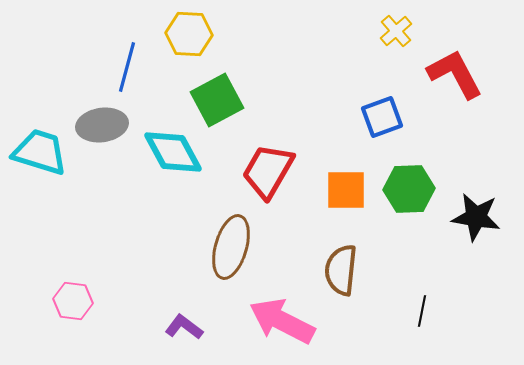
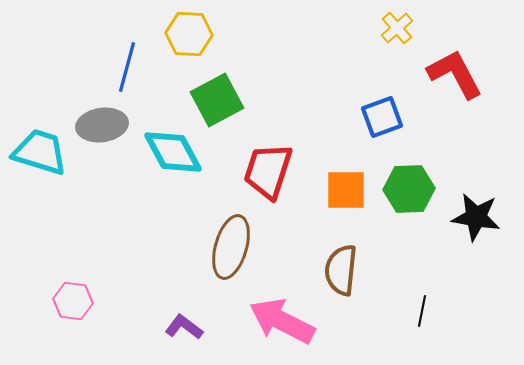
yellow cross: moved 1 px right, 3 px up
red trapezoid: rotated 12 degrees counterclockwise
